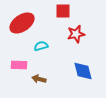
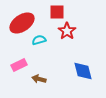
red square: moved 6 px left, 1 px down
red star: moved 9 px left, 3 px up; rotated 24 degrees counterclockwise
cyan semicircle: moved 2 px left, 6 px up
pink rectangle: rotated 28 degrees counterclockwise
